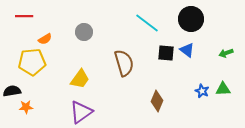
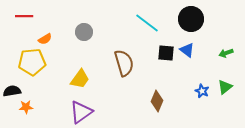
green triangle: moved 2 px right, 2 px up; rotated 35 degrees counterclockwise
